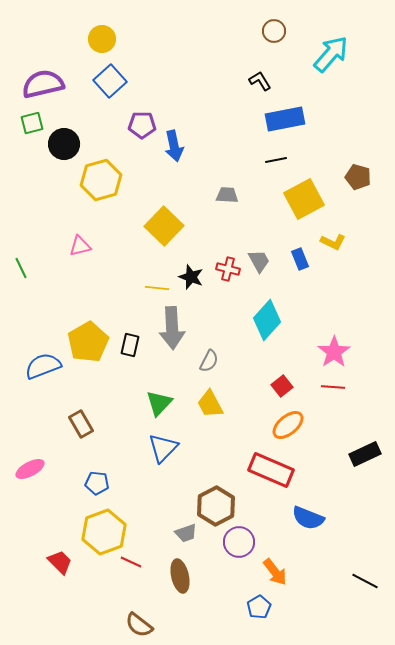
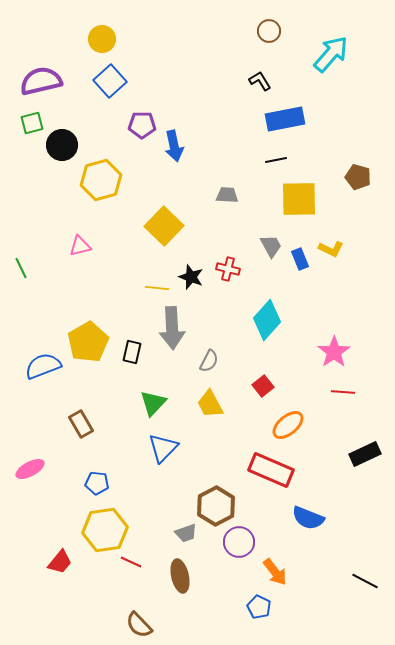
brown circle at (274, 31): moved 5 px left
purple semicircle at (43, 84): moved 2 px left, 3 px up
black circle at (64, 144): moved 2 px left, 1 px down
yellow square at (304, 199): moved 5 px left; rotated 27 degrees clockwise
yellow L-shape at (333, 242): moved 2 px left, 7 px down
gray trapezoid at (259, 261): moved 12 px right, 15 px up
black rectangle at (130, 345): moved 2 px right, 7 px down
red square at (282, 386): moved 19 px left
red line at (333, 387): moved 10 px right, 5 px down
green triangle at (159, 403): moved 6 px left
yellow hexagon at (104, 532): moved 1 px right, 2 px up; rotated 12 degrees clockwise
red trapezoid at (60, 562): rotated 84 degrees clockwise
blue pentagon at (259, 607): rotated 15 degrees counterclockwise
brown semicircle at (139, 625): rotated 8 degrees clockwise
